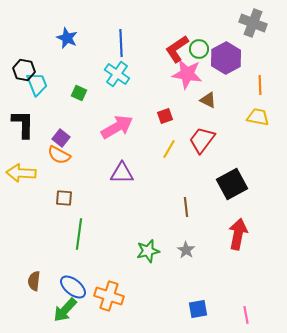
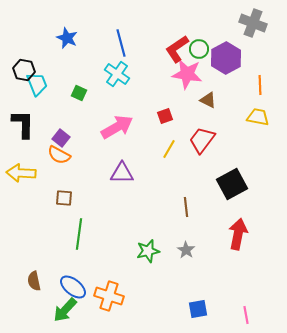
blue line: rotated 12 degrees counterclockwise
brown semicircle: rotated 18 degrees counterclockwise
